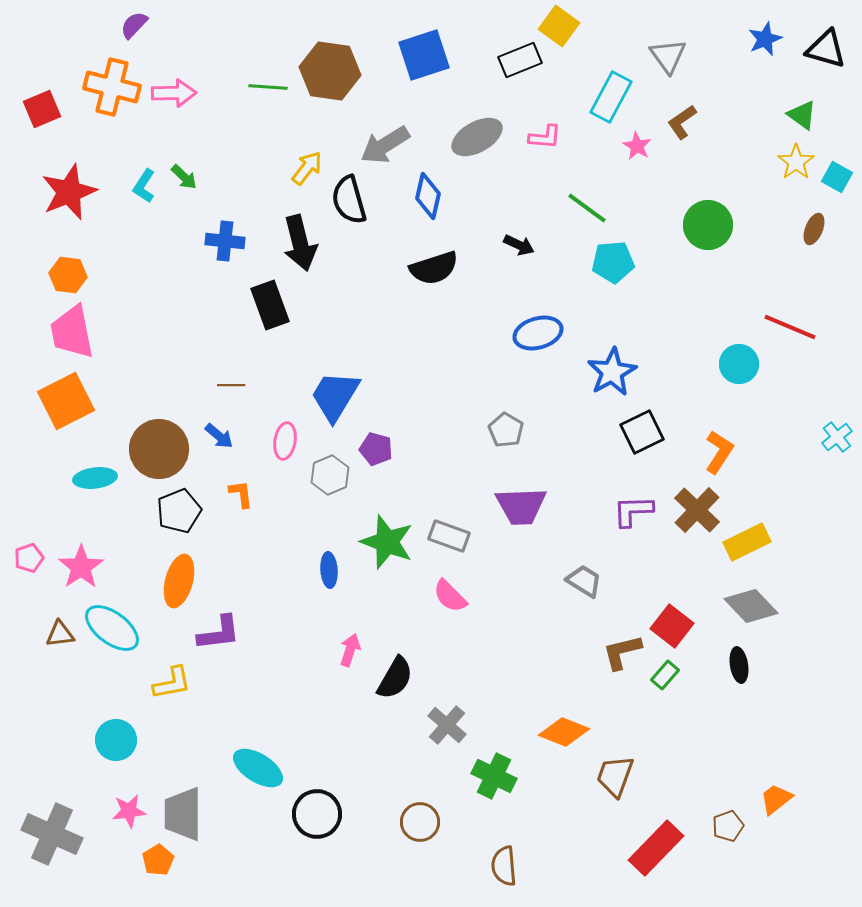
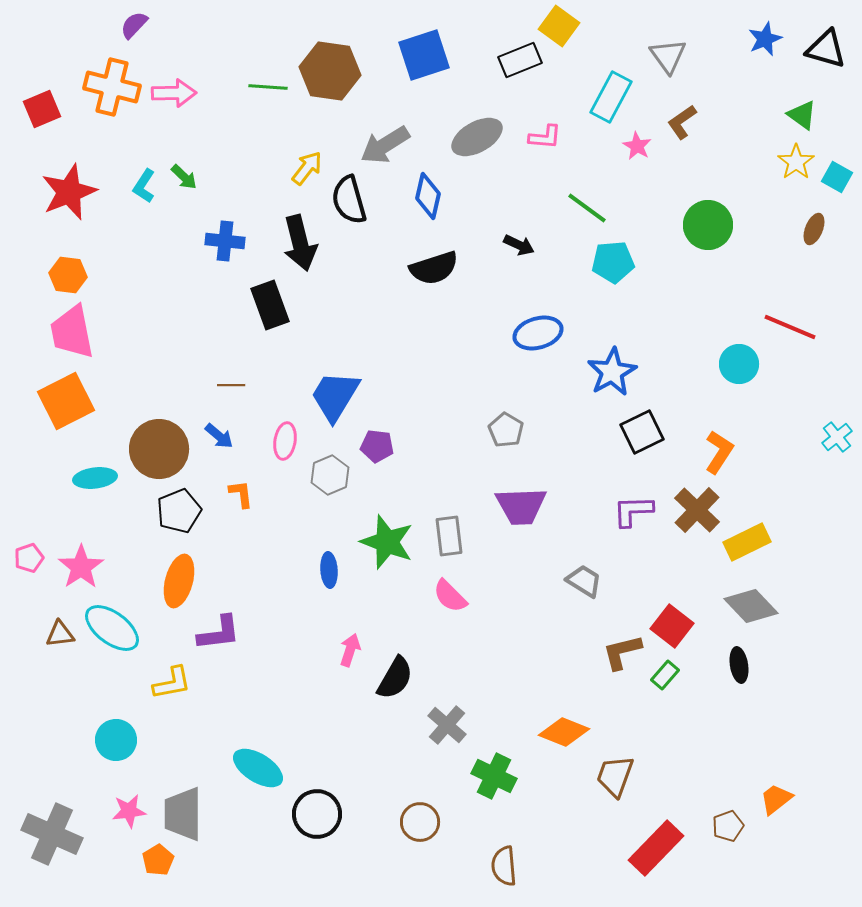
purple pentagon at (376, 449): moved 1 px right, 3 px up; rotated 8 degrees counterclockwise
gray rectangle at (449, 536): rotated 63 degrees clockwise
